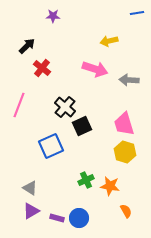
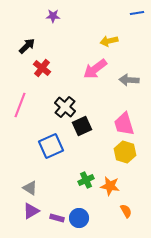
pink arrow: rotated 125 degrees clockwise
pink line: moved 1 px right
